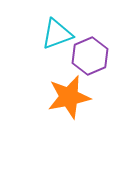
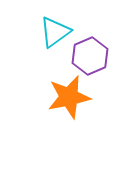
cyan triangle: moved 2 px left, 2 px up; rotated 16 degrees counterclockwise
